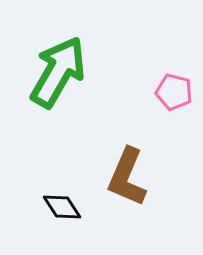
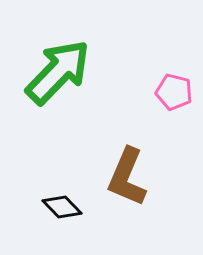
green arrow: rotated 14 degrees clockwise
black diamond: rotated 12 degrees counterclockwise
